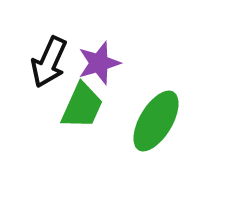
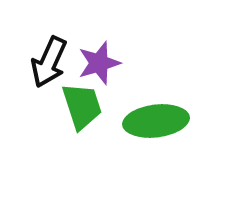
green trapezoid: rotated 42 degrees counterclockwise
green ellipse: rotated 52 degrees clockwise
